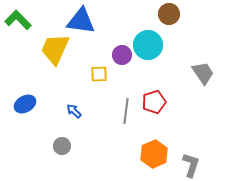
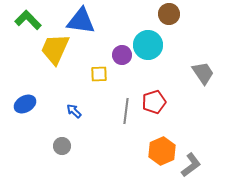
green L-shape: moved 10 px right
orange hexagon: moved 8 px right, 3 px up
gray L-shape: rotated 35 degrees clockwise
